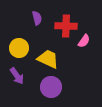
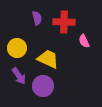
red cross: moved 2 px left, 4 px up
pink semicircle: rotated 120 degrees clockwise
yellow circle: moved 2 px left
purple arrow: moved 2 px right
purple circle: moved 8 px left, 1 px up
